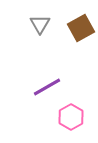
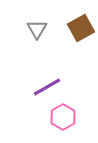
gray triangle: moved 3 px left, 5 px down
pink hexagon: moved 8 px left
